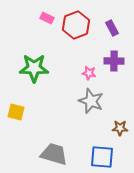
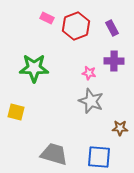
red hexagon: moved 1 px down
blue square: moved 3 px left
